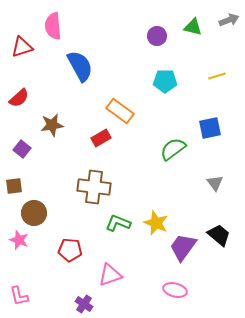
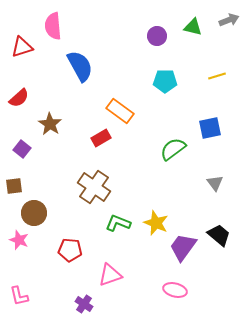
brown star: moved 2 px left, 1 px up; rotated 30 degrees counterclockwise
brown cross: rotated 28 degrees clockwise
